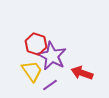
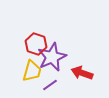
purple star: moved 1 px down; rotated 20 degrees clockwise
yellow trapezoid: rotated 50 degrees clockwise
